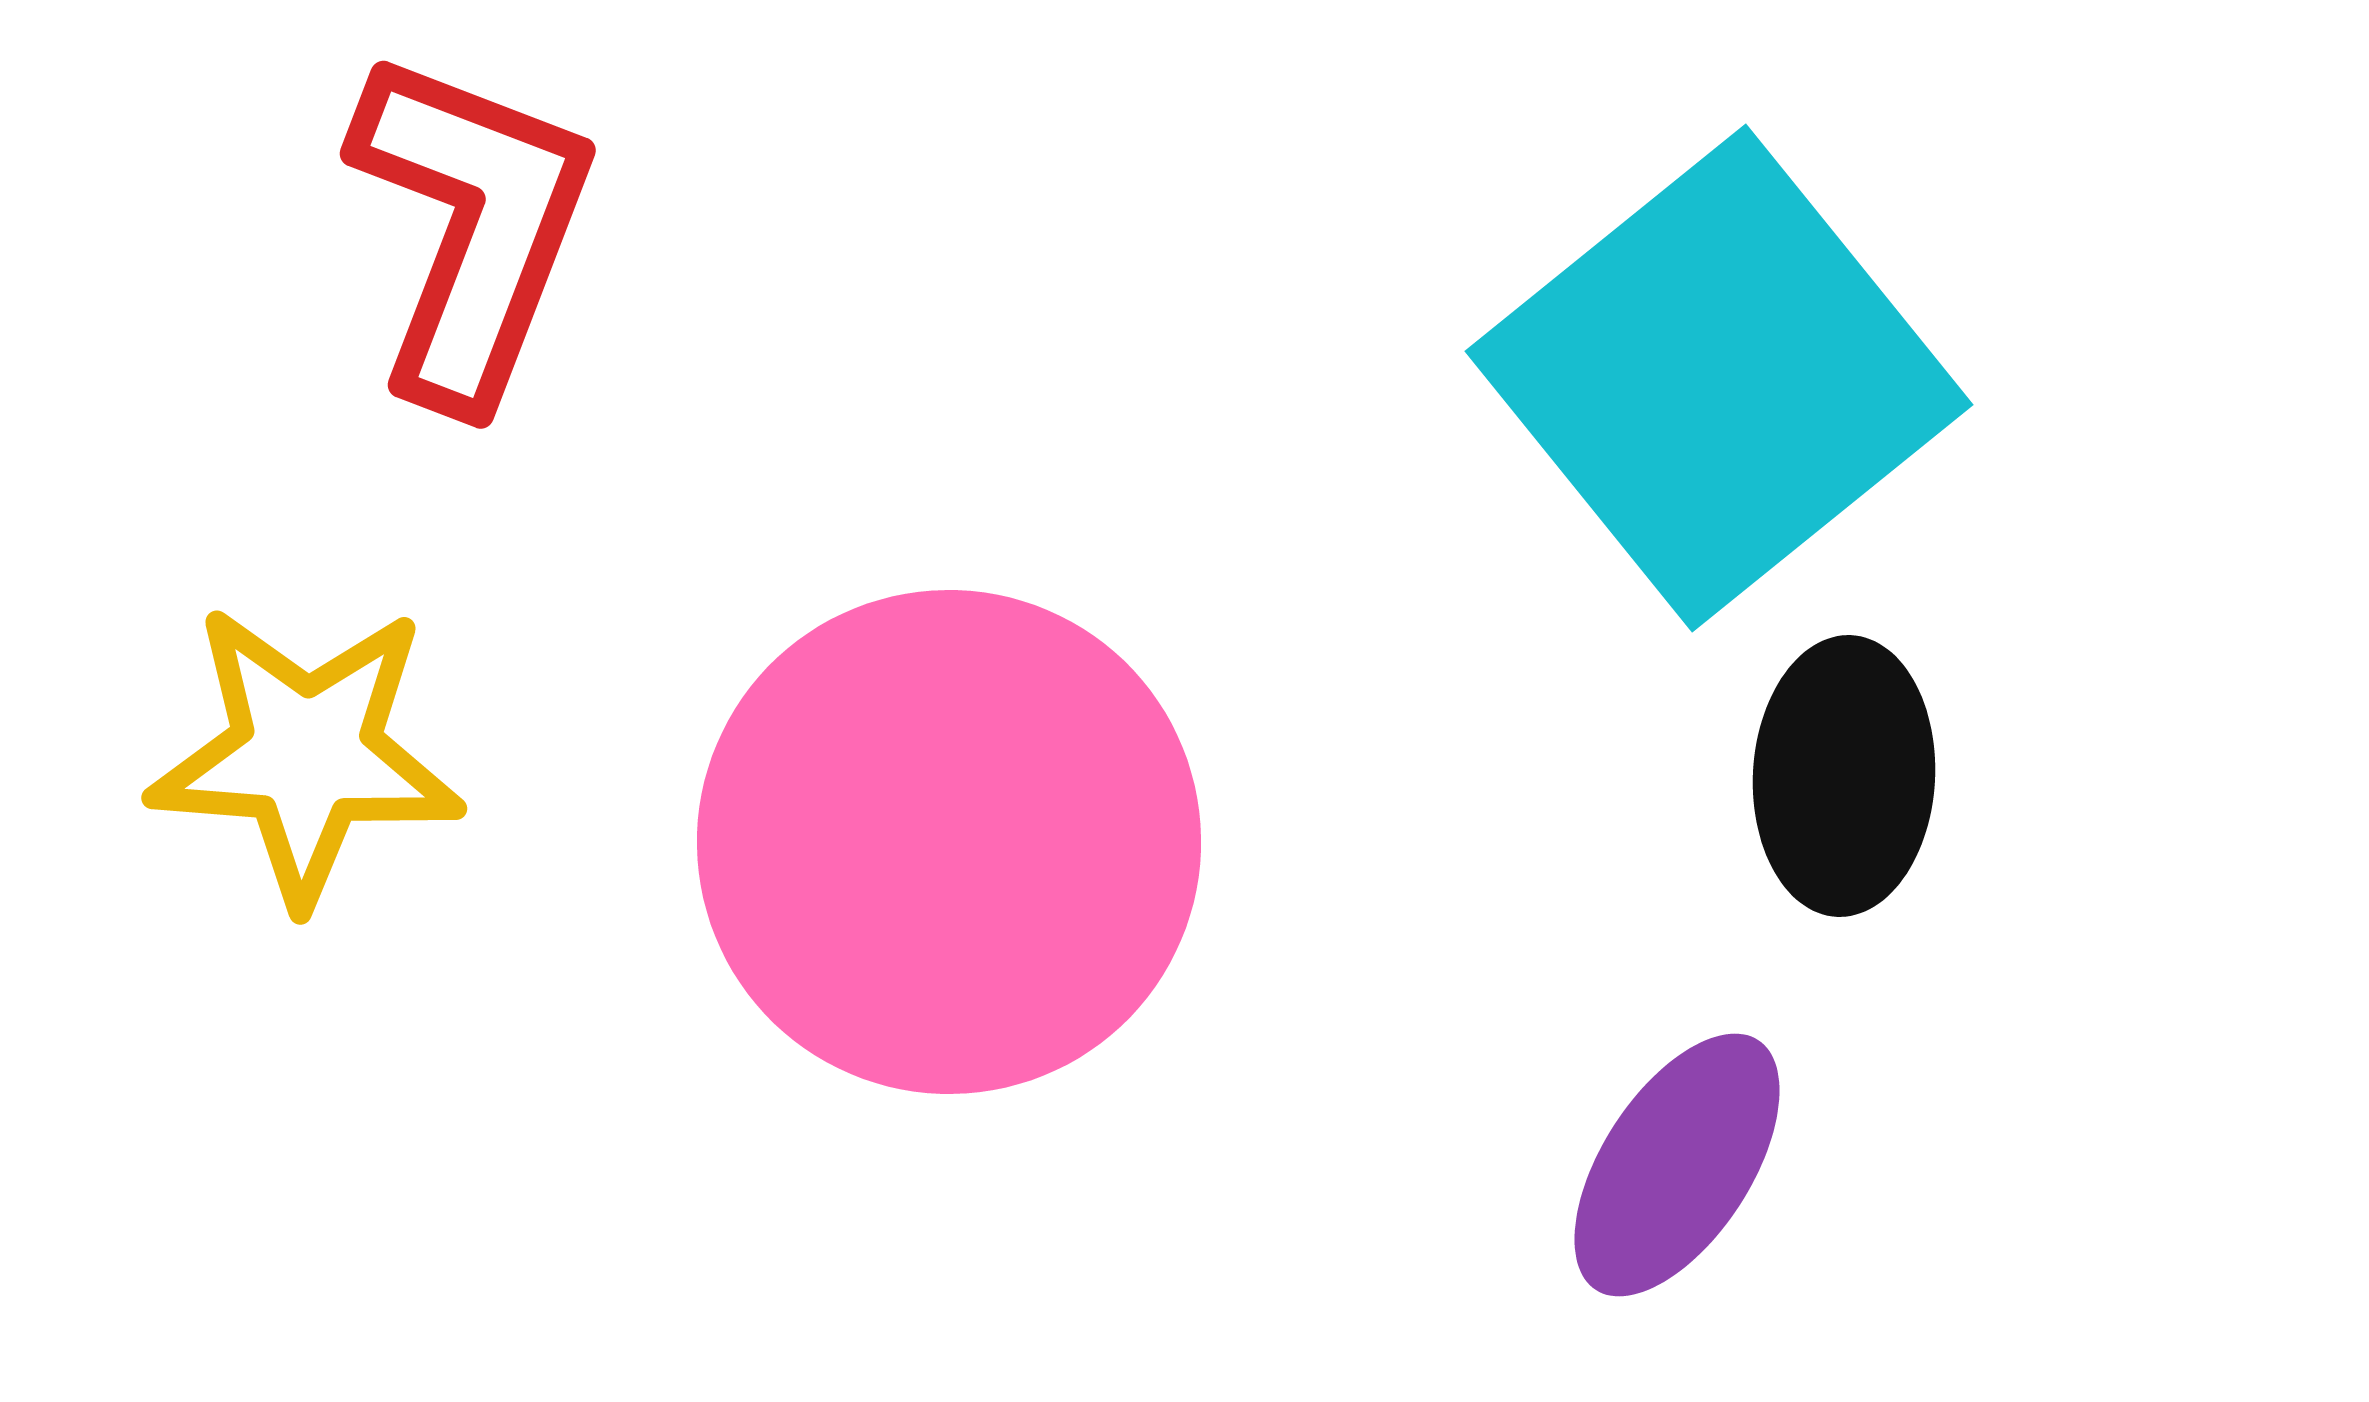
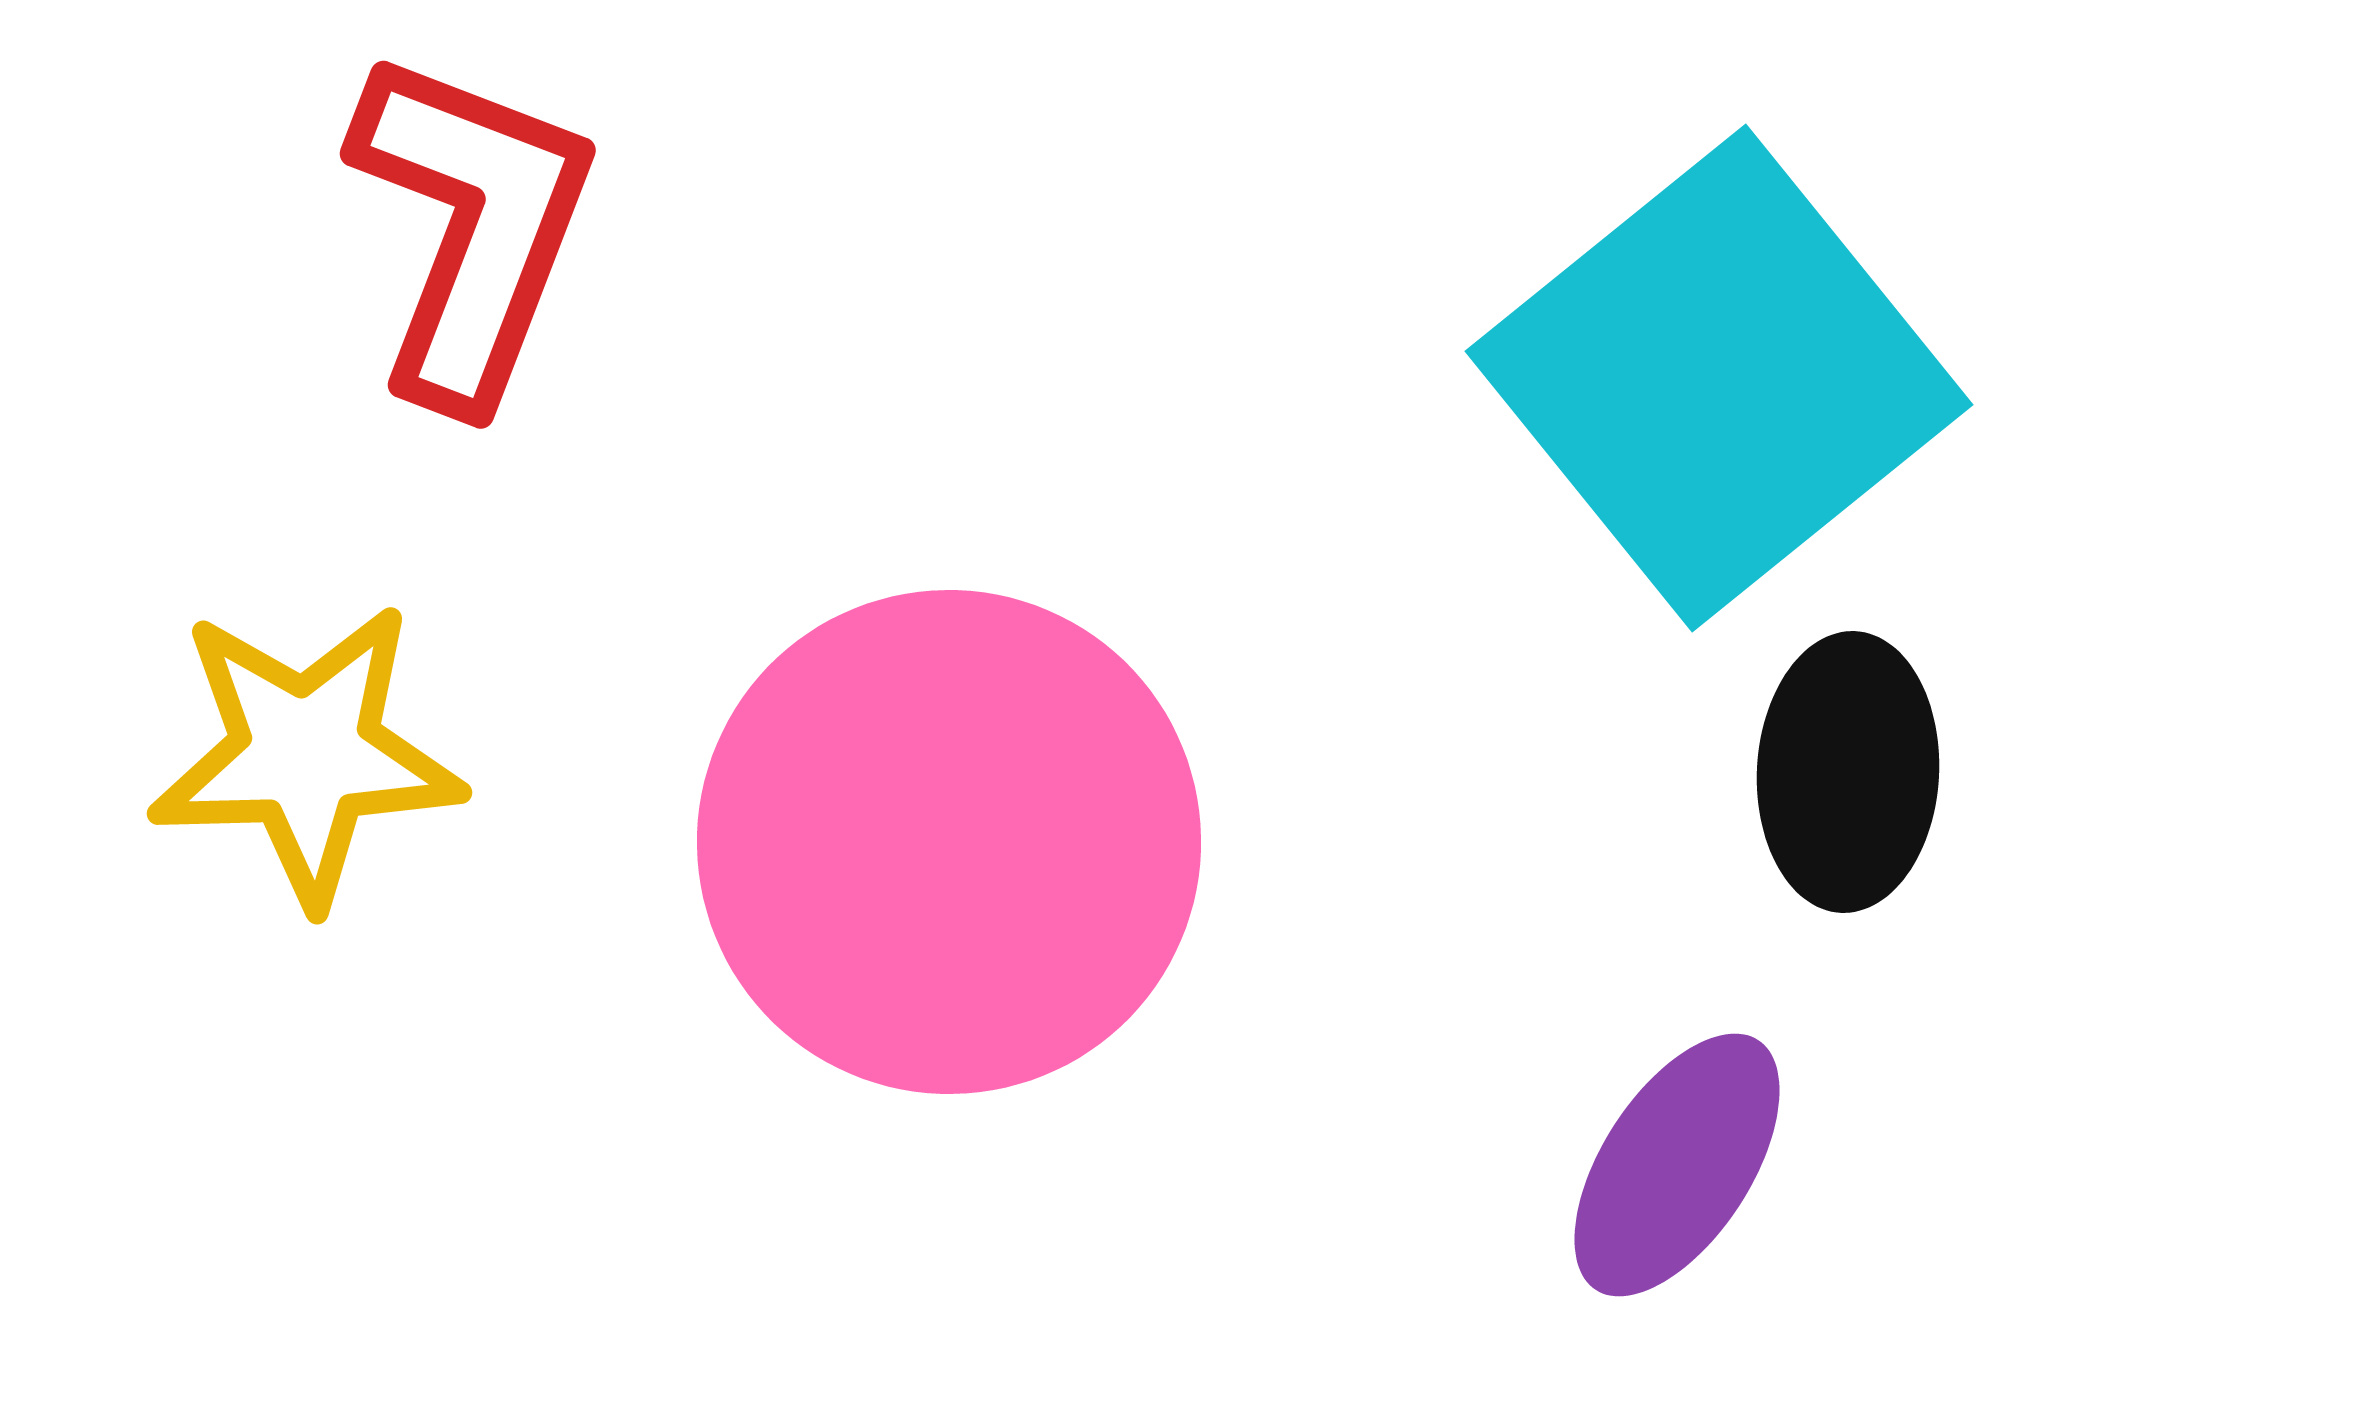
yellow star: rotated 6 degrees counterclockwise
black ellipse: moved 4 px right, 4 px up
